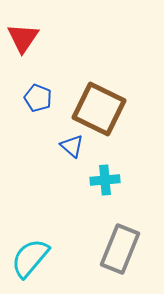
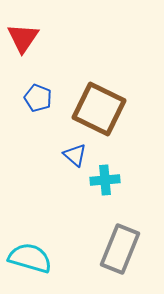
blue triangle: moved 3 px right, 9 px down
cyan semicircle: rotated 66 degrees clockwise
